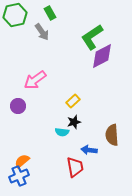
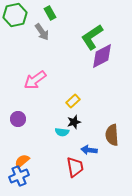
purple circle: moved 13 px down
